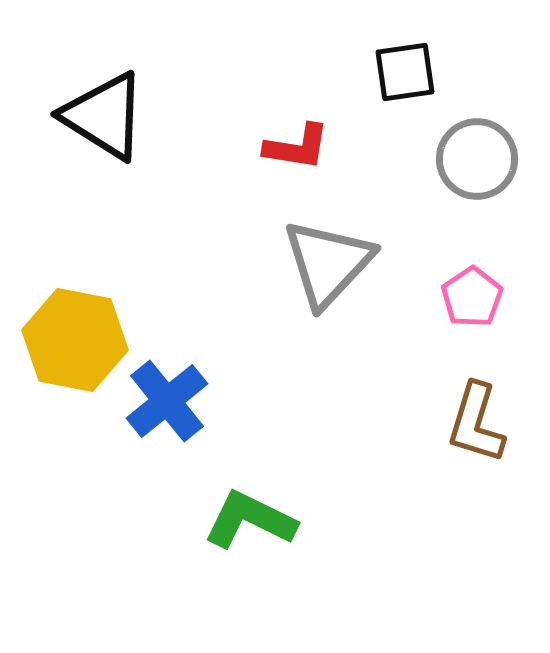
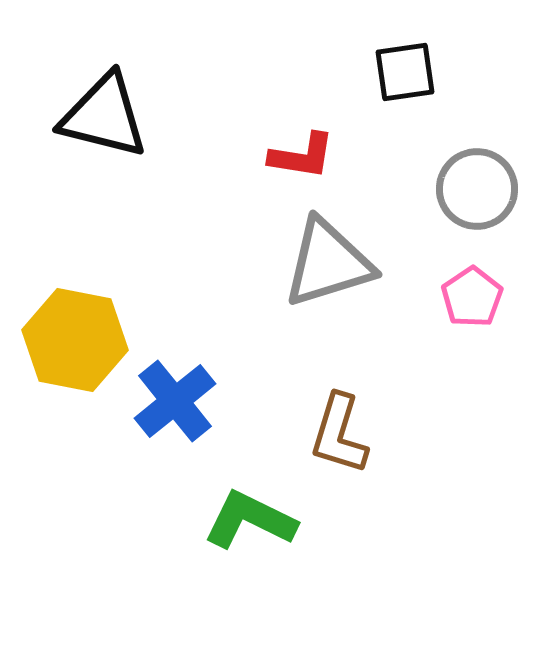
black triangle: rotated 18 degrees counterclockwise
red L-shape: moved 5 px right, 9 px down
gray circle: moved 30 px down
gray triangle: rotated 30 degrees clockwise
blue cross: moved 8 px right
brown L-shape: moved 137 px left, 11 px down
